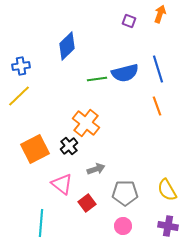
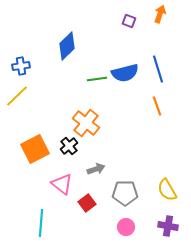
yellow line: moved 2 px left
pink circle: moved 3 px right, 1 px down
